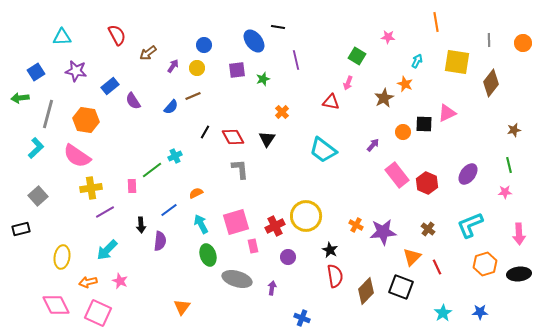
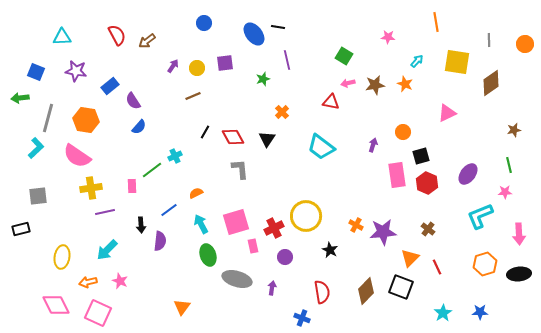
blue ellipse at (254, 41): moved 7 px up
orange circle at (523, 43): moved 2 px right, 1 px down
blue circle at (204, 45): moved 22 px up
brown arrow at (148, 53): moved 1 px left, 12 px up
green square at (357, 56): moved 13 px left
purple line at (296, 60): moved 9 px left
cyan arrow at (417, 61): rotated 16 degrees clockwise
purple square at (237, 70): moved 12 px left, 7 px up
blue square at (36, 72): rotated 36 degrees counterclockwise
pink arrow at (348, 83): rotated 56 degrees clockwise
brown diamond at (491, 83): rotated 16 degrees clockwise
brown star at (384, 98): moved 9 px left, 13 px up; rotated 18 degrees clockwise
blue semicircle at (171, 107): moved 32 px left, 20 px down
gray line at (48, 114): moved 4 px down
black square at (424, 124): moved 3 px left, 32 px down; rotated 18 degrees counterclockwise
purple arrow at (373, 145): rotated 24 degrees counterclockwise
cyan trapezoid at (323, 150): moved 2 px left, 3 px up
pink rectangle at (397, 175): rotated 30 degrees clockwise
gray square at (38, 196): rotated 36 degrees clockwise
purple line at (105, 212): rotated 18 degrees clockwise
cyan L-shape at (470, 225): moved 10 px right, 9 px up
red cross at (275, 226): moved 1 px left, 2 px down
purple circle at (288, 257): moved 3 px left
orange triangle at (412, 257): moved 2 px left, 1 px down
red semicircle at (335, 276): moved 13 px left, 16 px down
